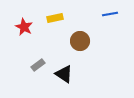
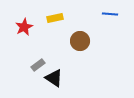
blue line: rotated 14 degrees clockwise
red star: rotated 18 degrees clockwise
black triangle: moved 10 px left, 4 px down
